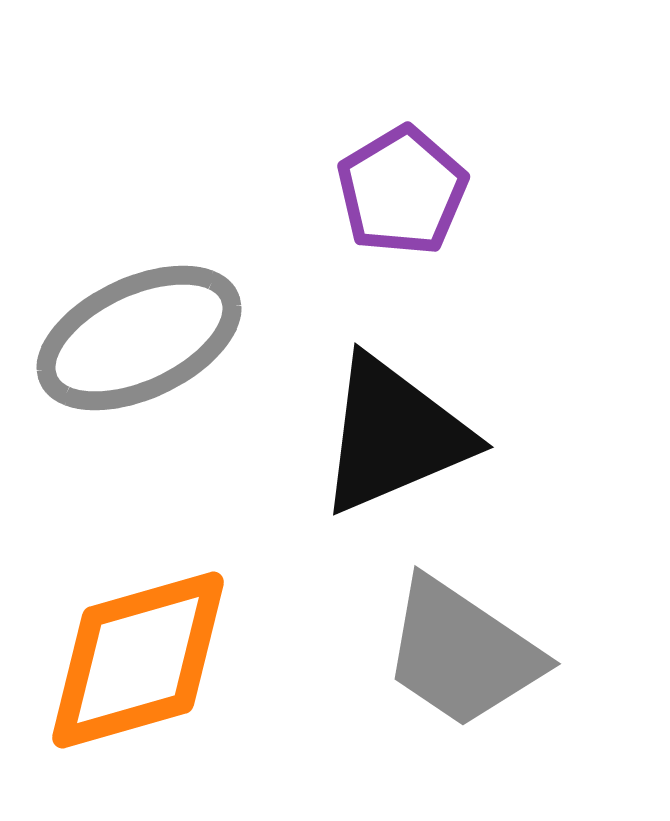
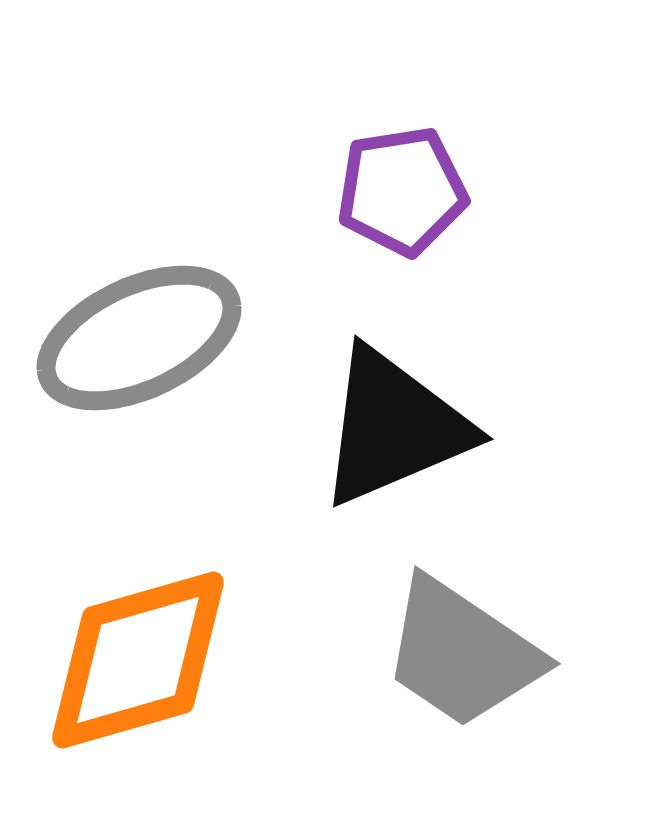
purple pentagon: rotated 22 degrees clockwise
black triangle: moved 8 px up
